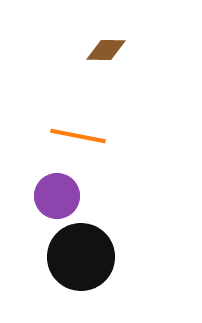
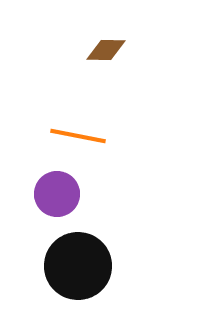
purple circle: moved 2 px up
black circle: moved 3 px left, 9 px down
